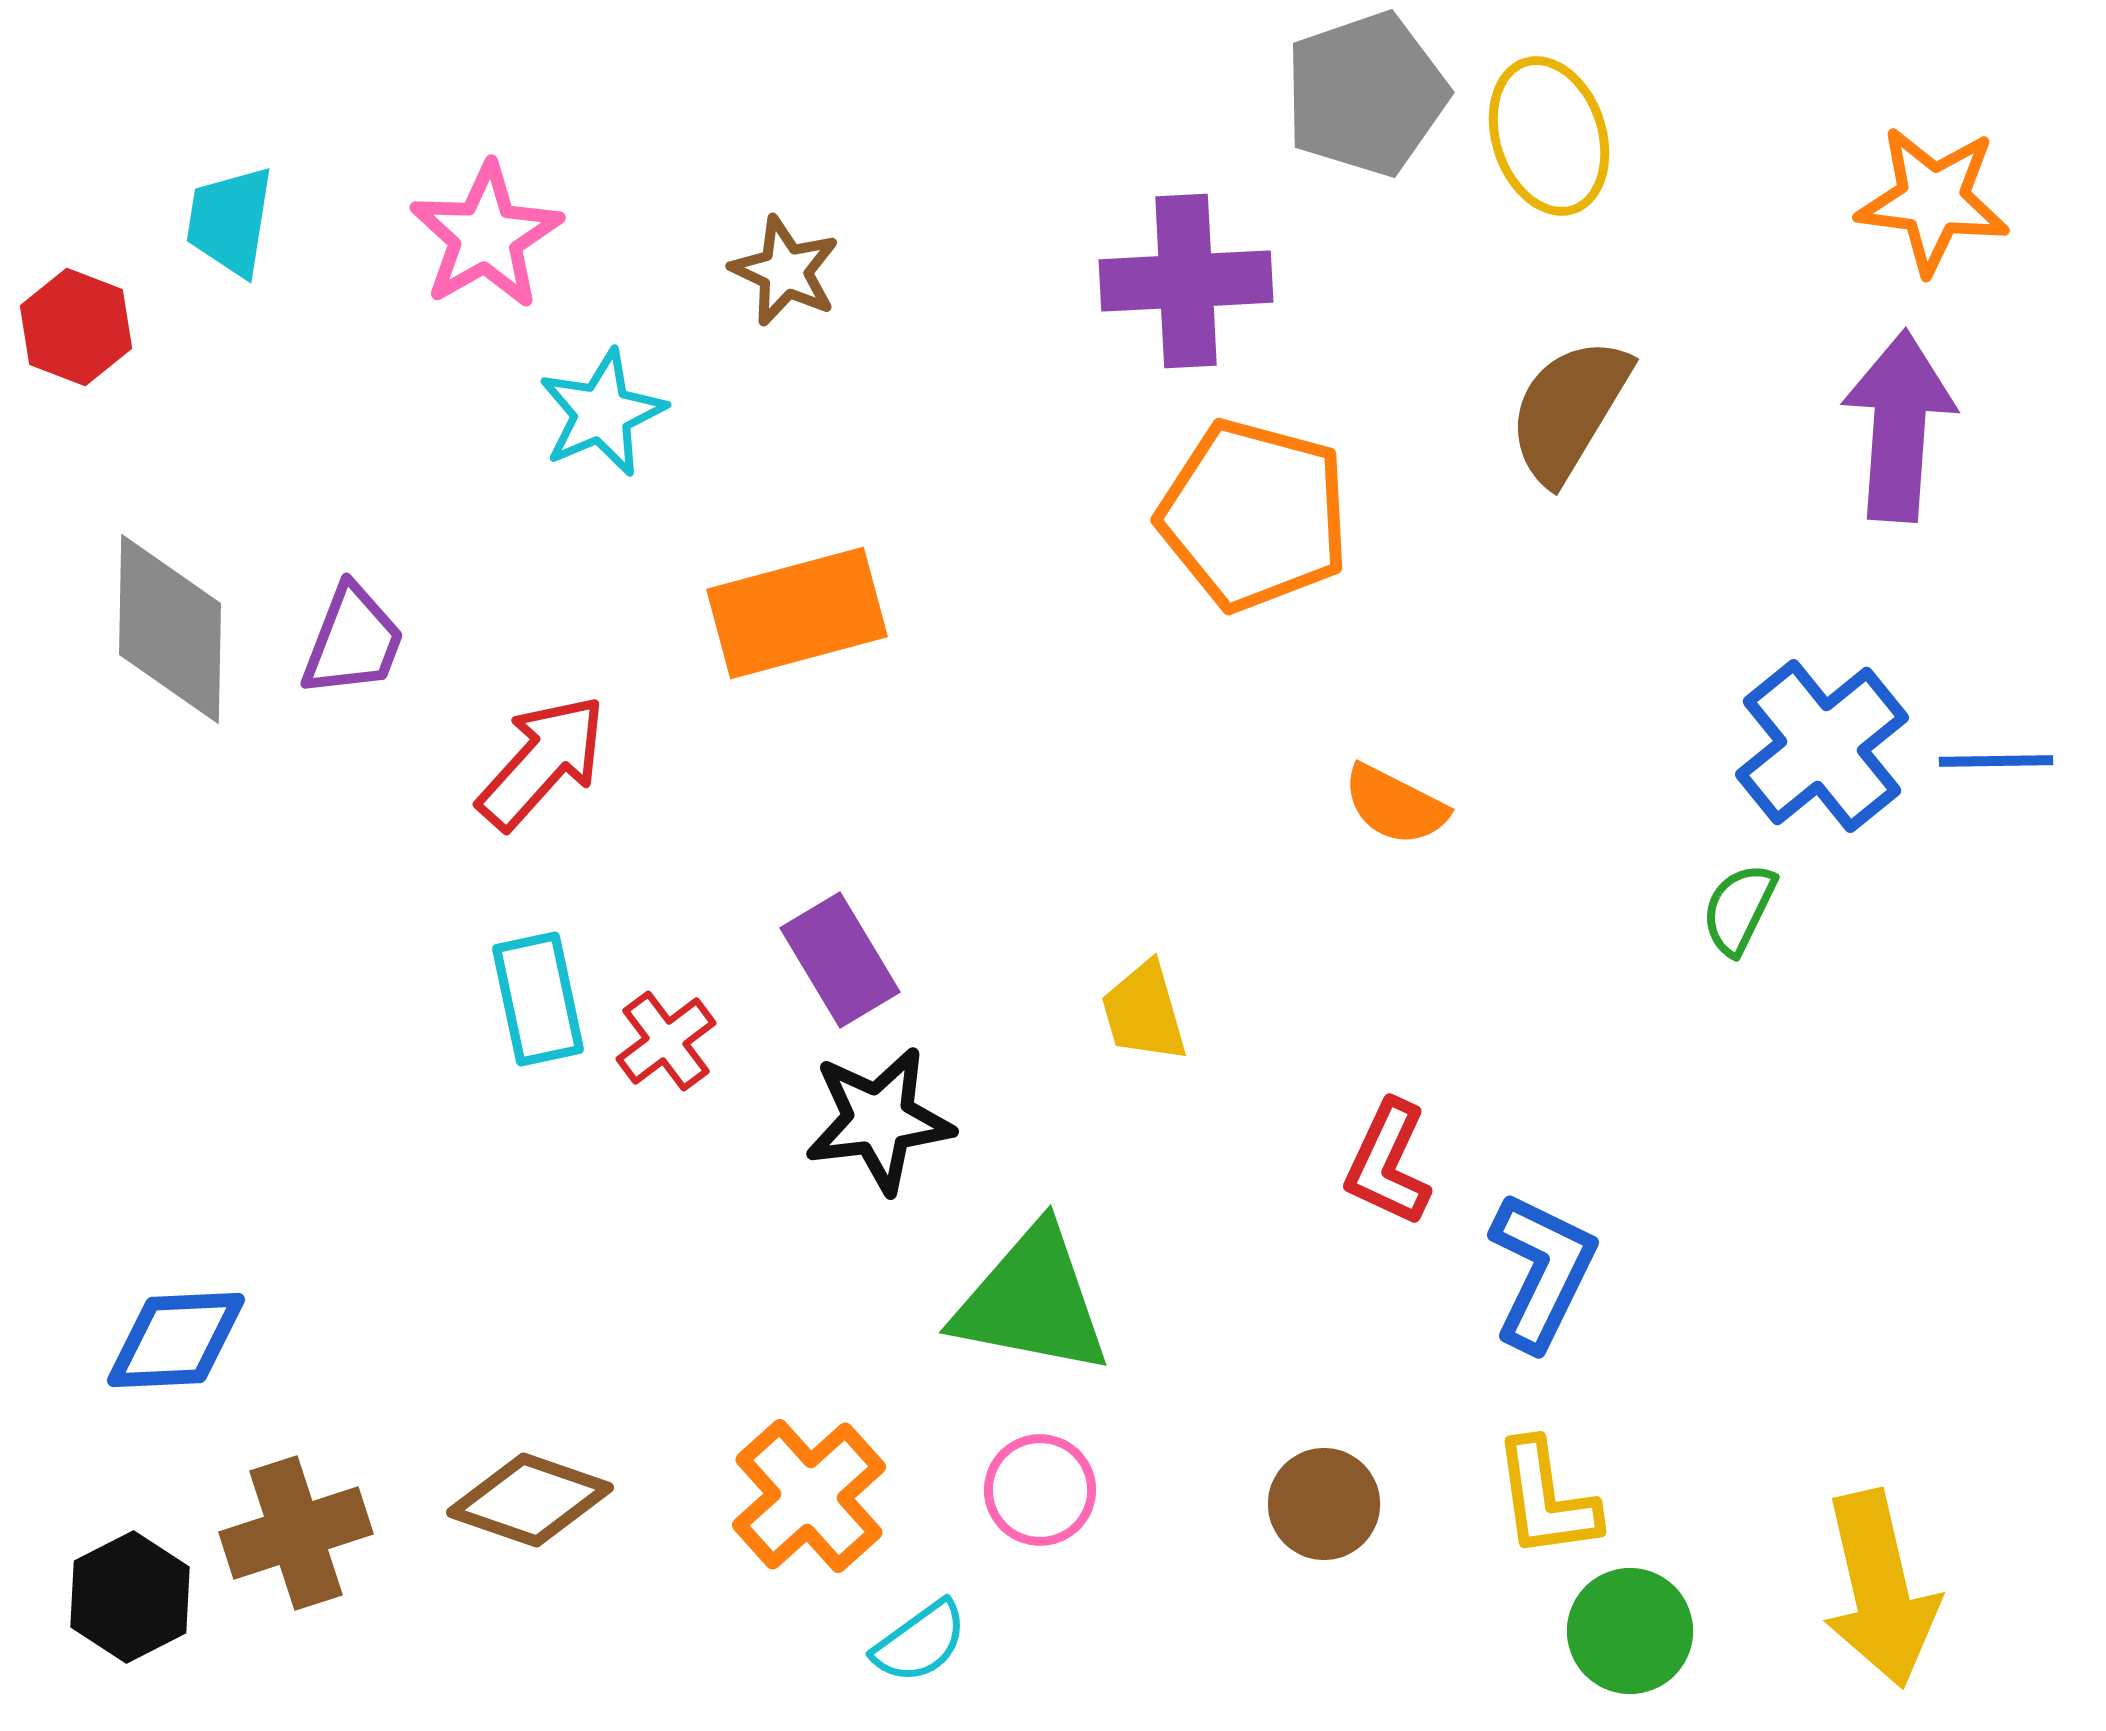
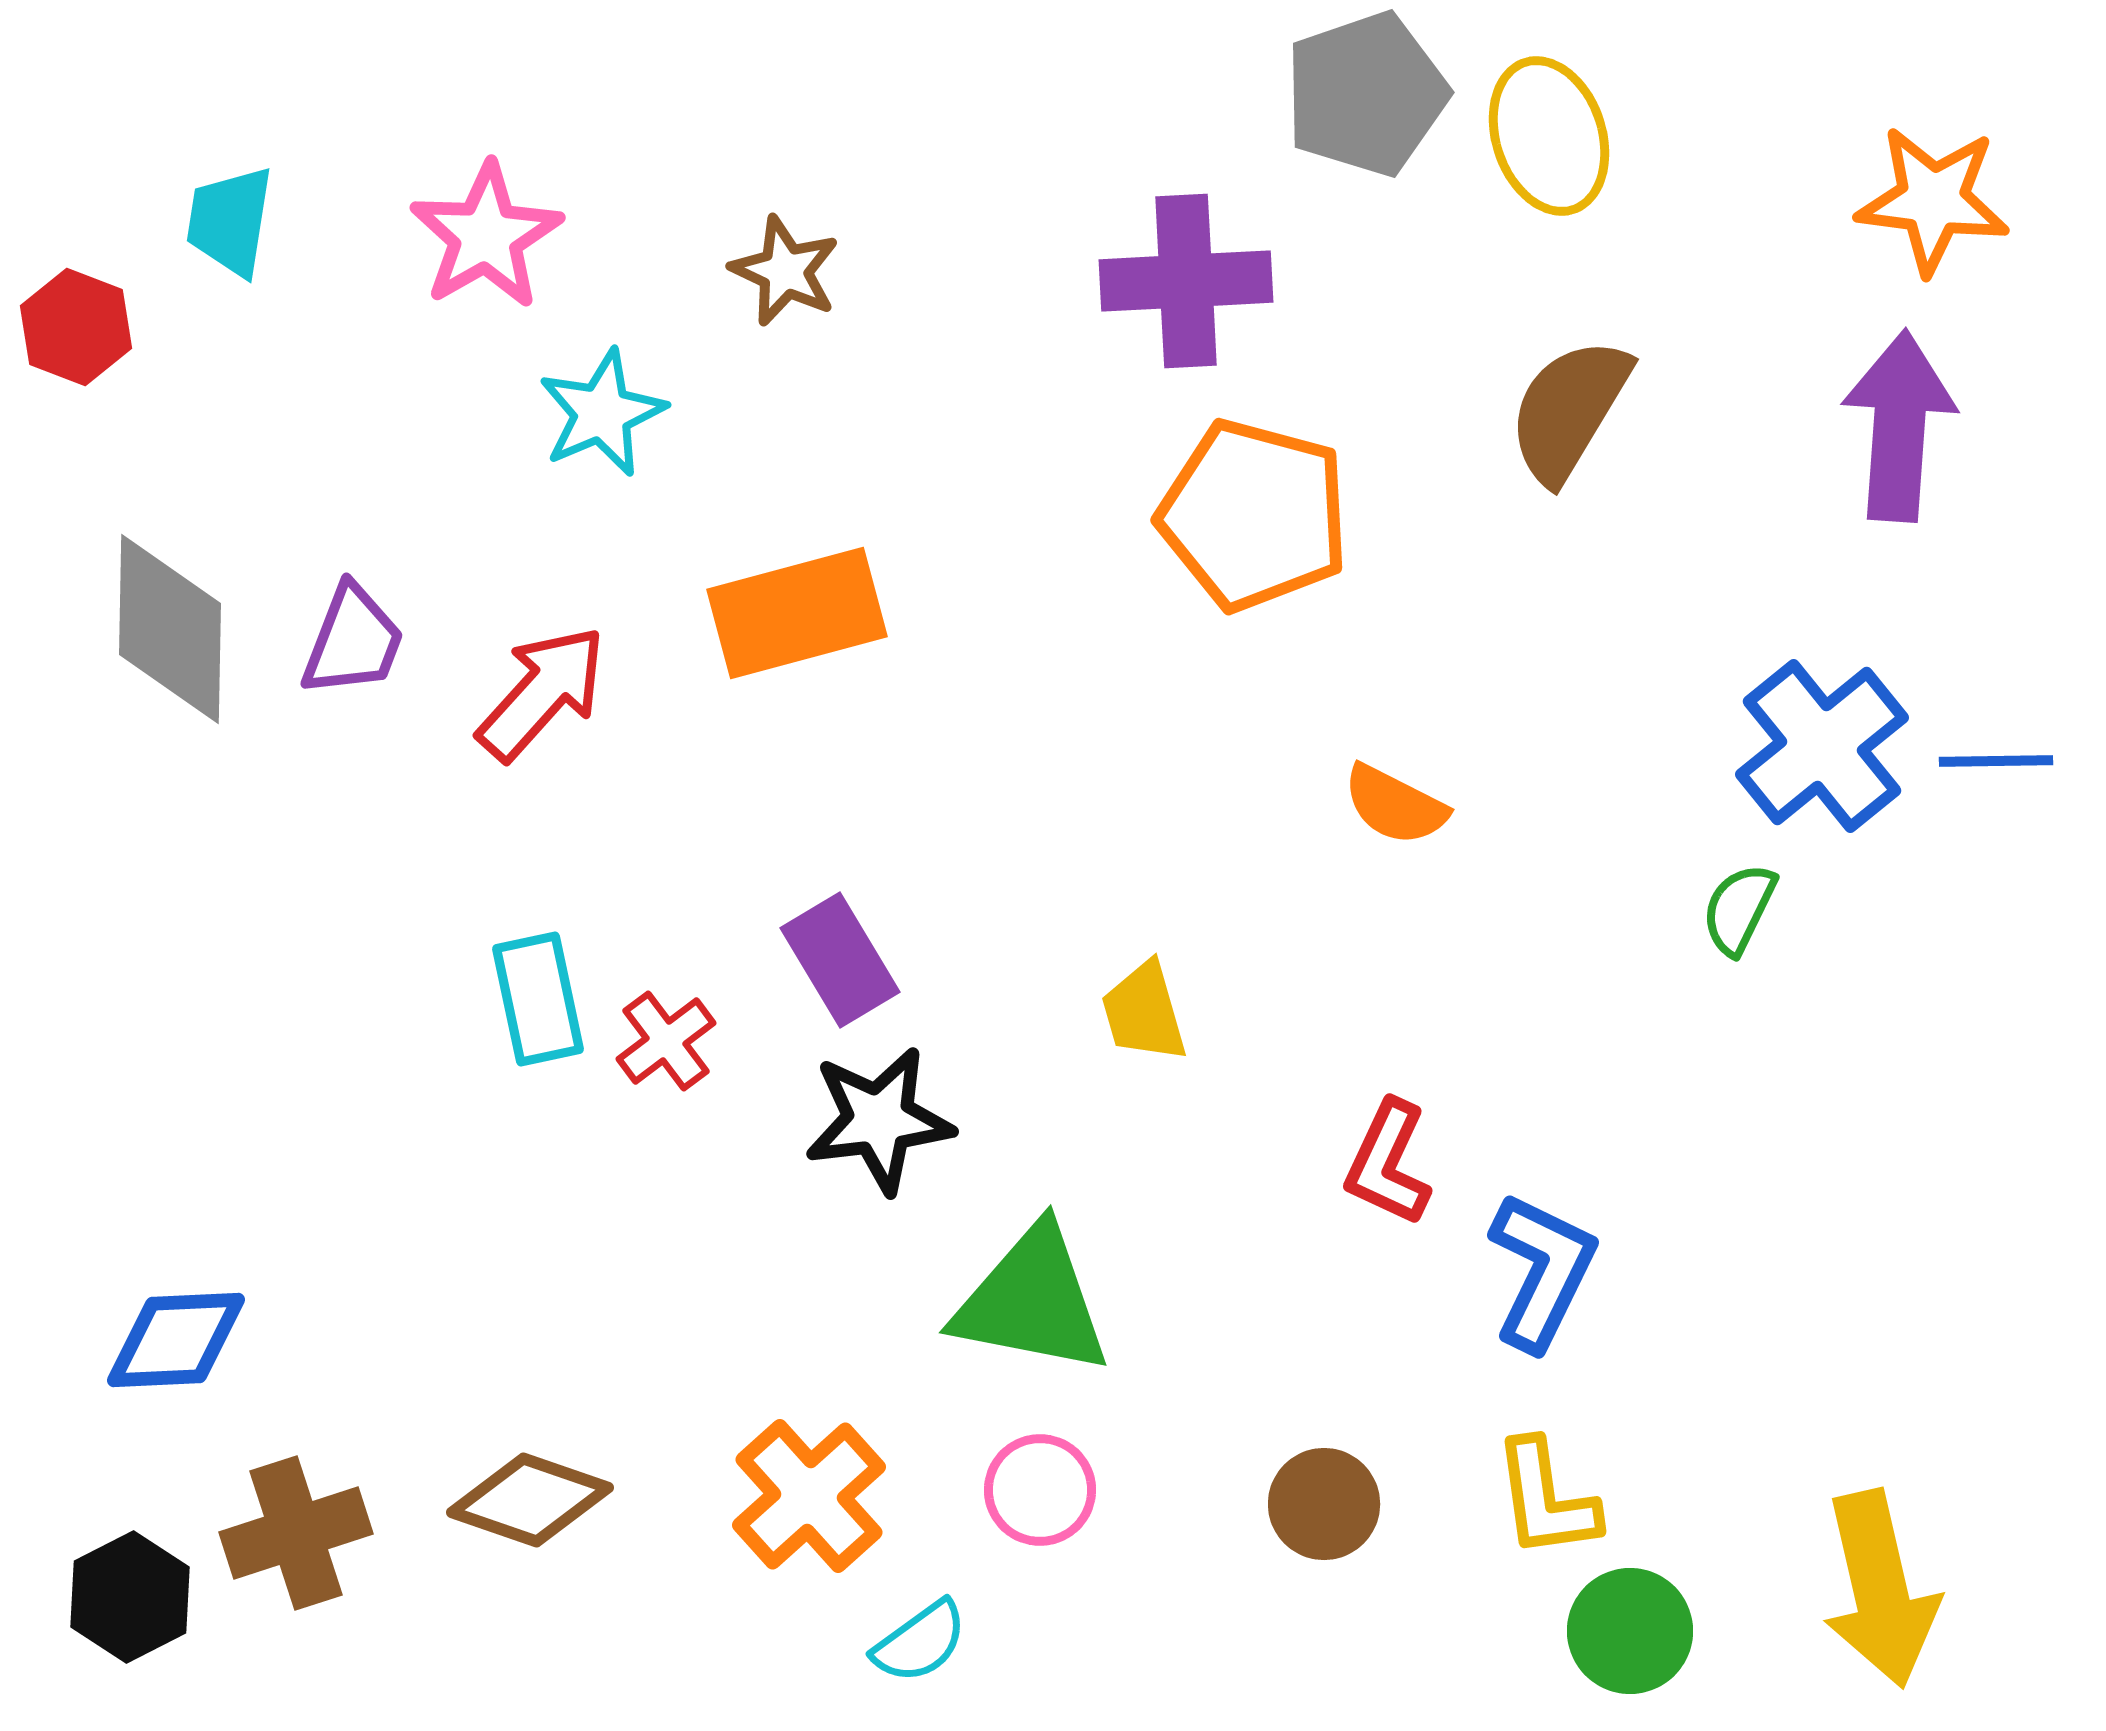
red arrow: moved 69 px up
